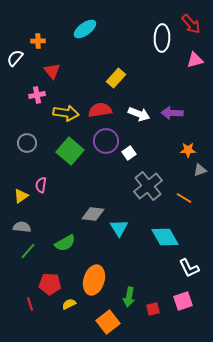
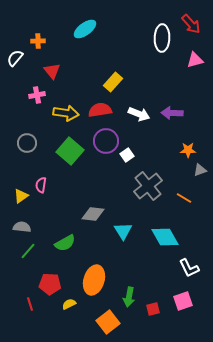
yellow rectangle: moved 3 px left, 4 px down
white square: moved 2 px left, 2 px down
cyan triangle: moved 4 px right, 3 px down
